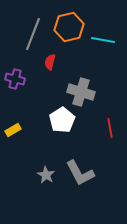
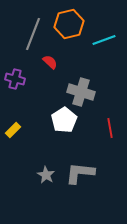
orange hexagon: moved 3 px up
cyan line: moved 1 px right; rotated 30 degrees counterclockwise
red semicircle: rotated 119 degrees clockwise
white pentagon: moved 2 px right
yellow rectangle: rotated 14 degrees counterclockwise
gray L-shape: rotated 124 degrees clockwise
